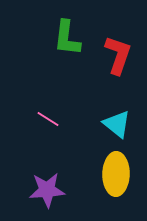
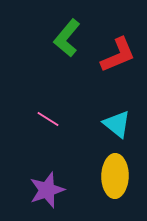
green L-shape: rotated 33 degrees clockwise
red L-shape: rotated 48 degrees clockwise
yellow ellipse: moved 1 px left, 2 px down
purple star: rotated 15 degrees counterclockwise
